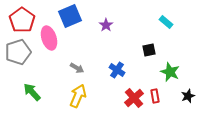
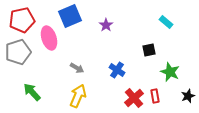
red pentagon: rotated 25 degrees clockwise
